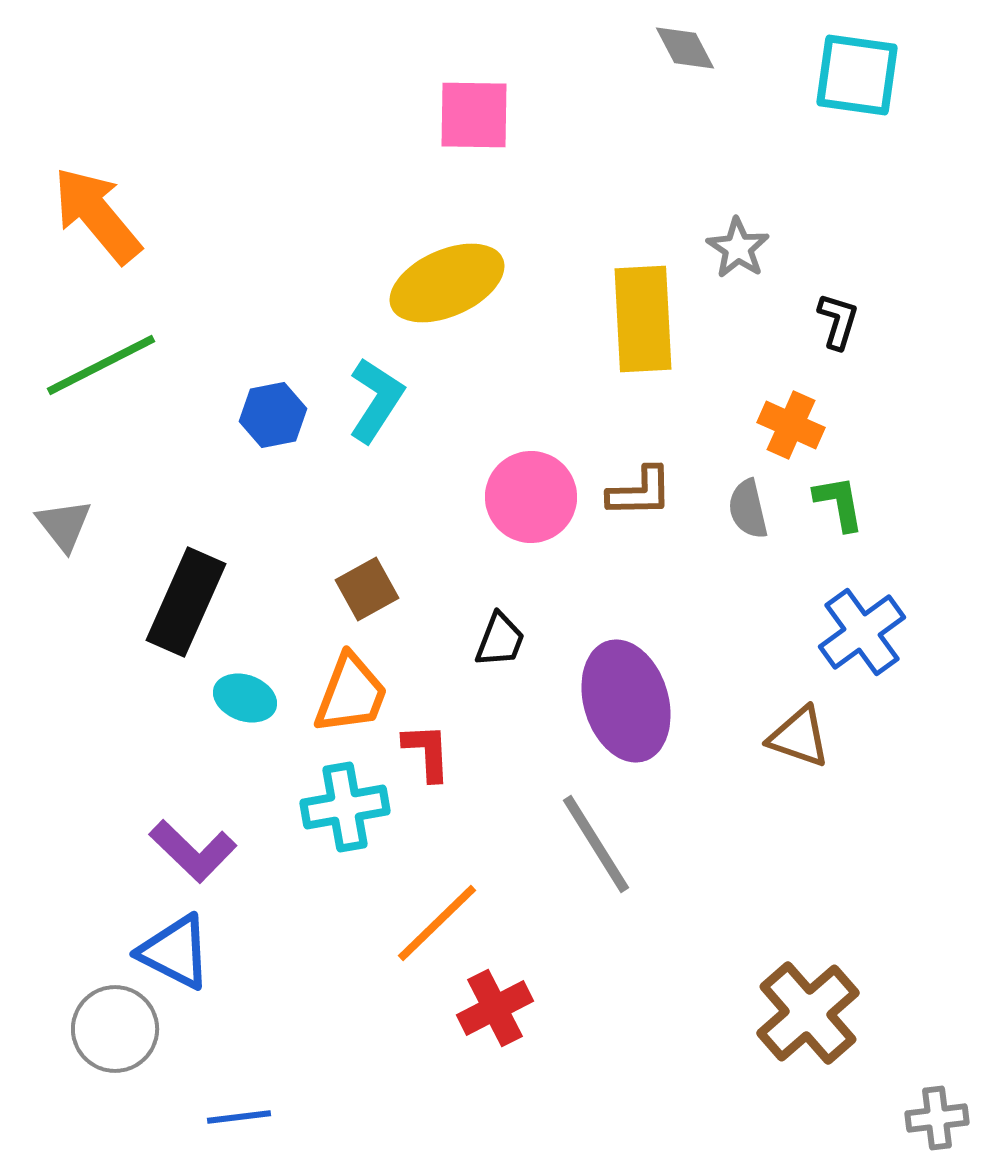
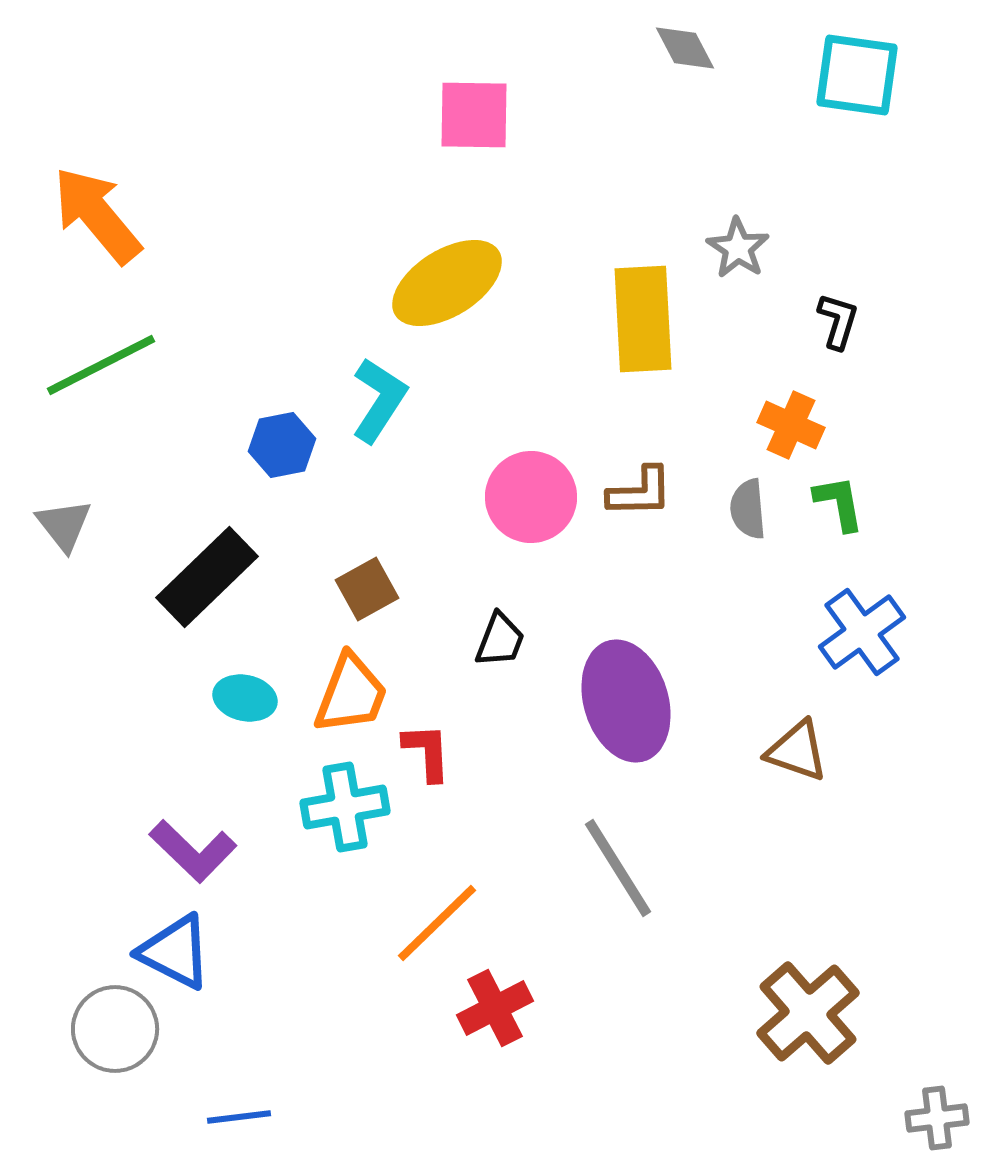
yellow ellipse: rotated 8 degrees counterclockwise
cyan L-shape: moved 3 px right
blue hexagon: moved 9 px right, 30 px down
gray semicircle: rotated 8 degrees clockwise
black rectangle: moved 21 px right, 25 px up; rotated 22 degrees clockwise
cyan ellipse: rotated 8 degrees counterclockwise
brown triangle: moved 2 px left, 14 px down
gray line: moved 22 px right, 24 px down
